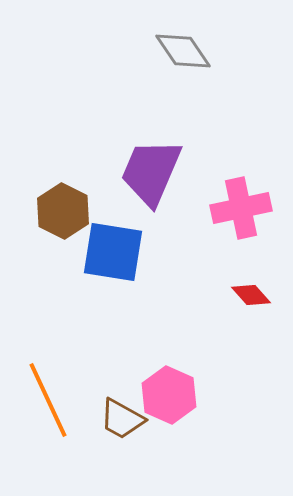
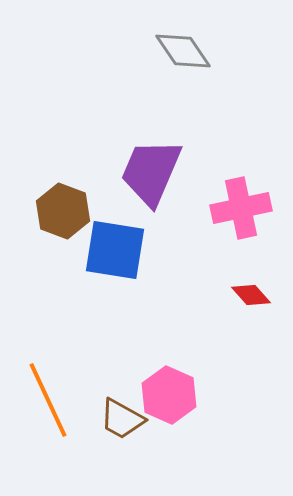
brown hexagon: rotated 6 degrees counterclockwise
blue square: moved 2 px right, 2 px up
